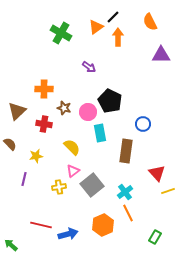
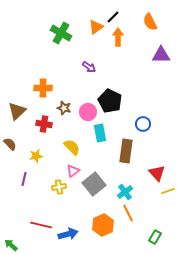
orange cross: moved 1 px left, 1 px up
gray square: moved 2 px right, 1 px up
